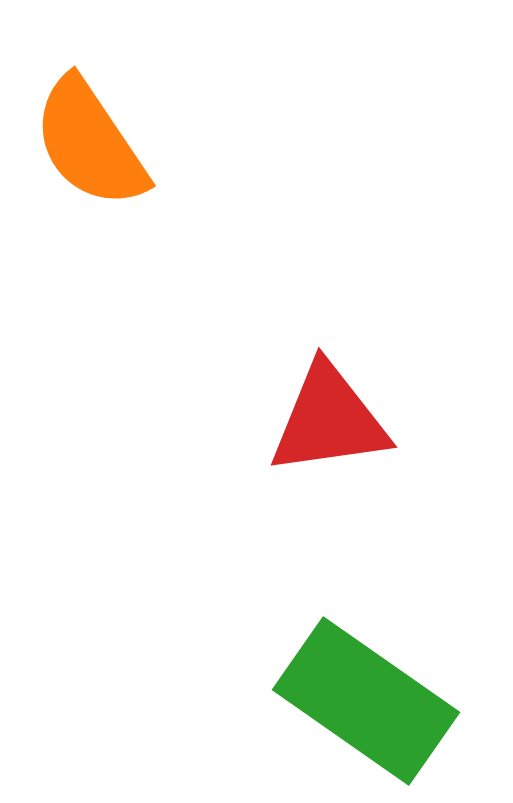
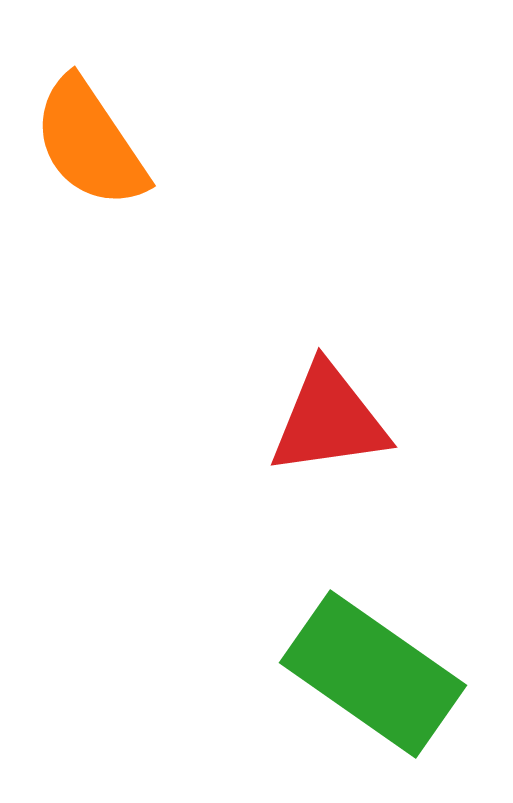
green rectangle: moved 7 px right, 27 px up
